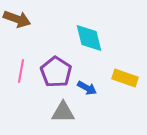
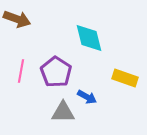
blue arrow: moved 9 px down
